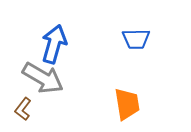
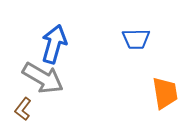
orange trapezoid: moved 38 px right, 11 px up
